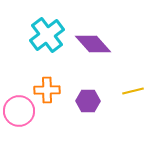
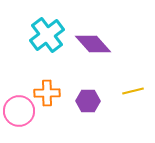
orange cross: moved 3 px down
